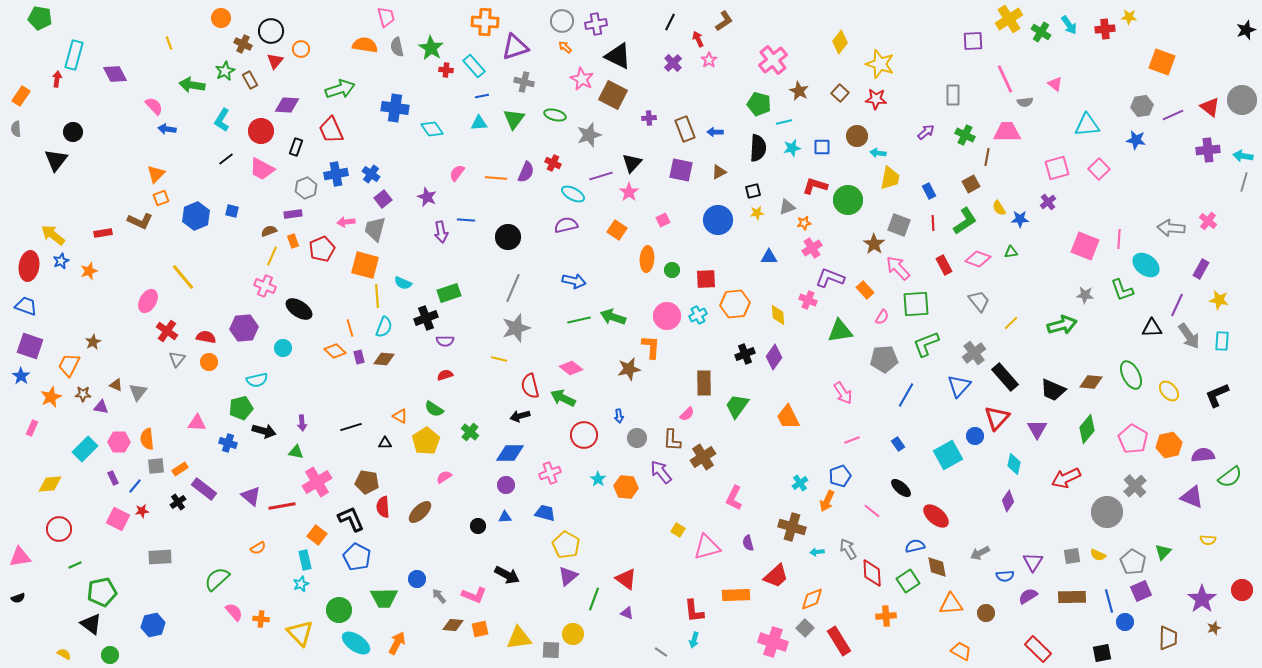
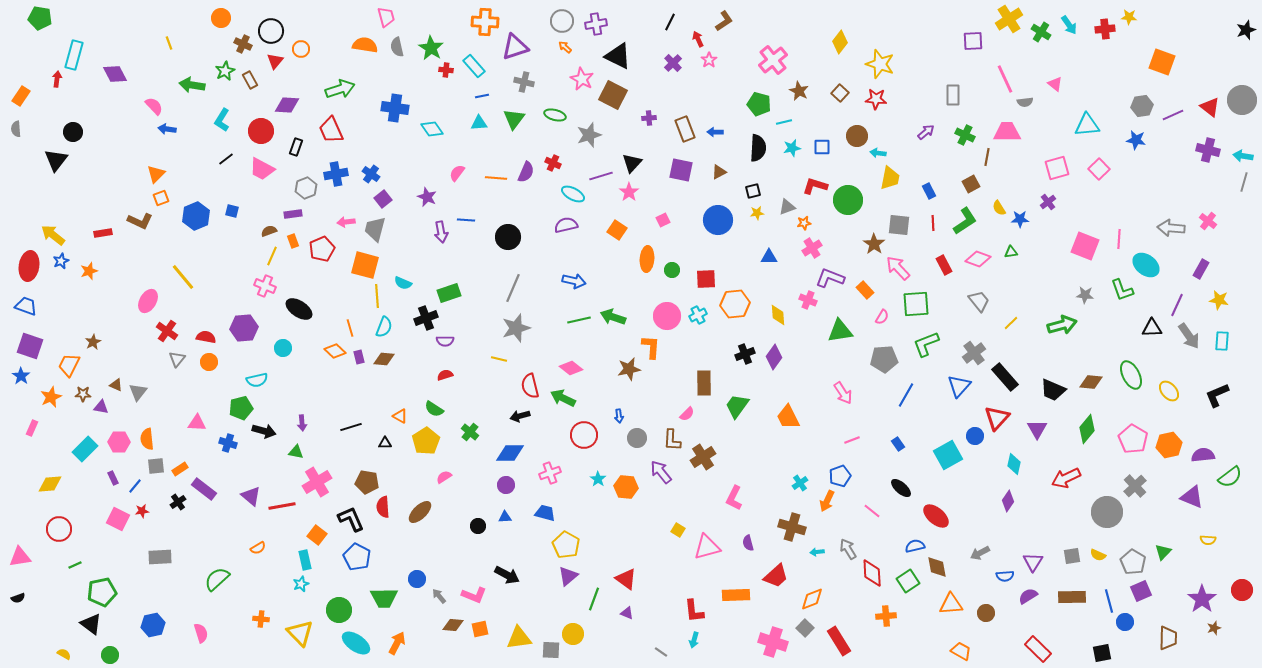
purple cross at (1208, 150): rotated 20 degrees clockwise
gray square at (899, 225): rotated 15 degrees counterclockwise
pink semicircle at (234, 612): moved 33 px left, 21 px down; rotated 24 degrees clockwise
